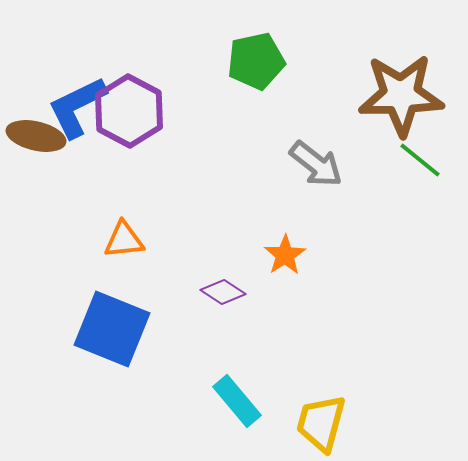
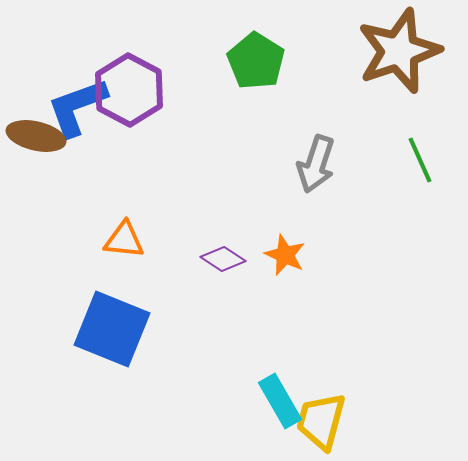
green pentagon: rotated 28 degrees counterclockwise
brown star: moved 2 px left, 44 px up; rotated 18 degrees counterclockwise
blue L-shape: rotated 6 degrees clockwise
purple hexagon: moved 21 px up
green line: rotated 27 degrees clockwise
gray arrow: rotated 70 degrees clockwise
orange triangle: rotated 12 degrees clockwise
orange star: rotated 15 degrees counterclockwise
purple diamond: moved 33 px up
cyan rectangle: moved 43 px right; rotated 10 degrees clockwise
yellow trapezoid: moved 2 px up
